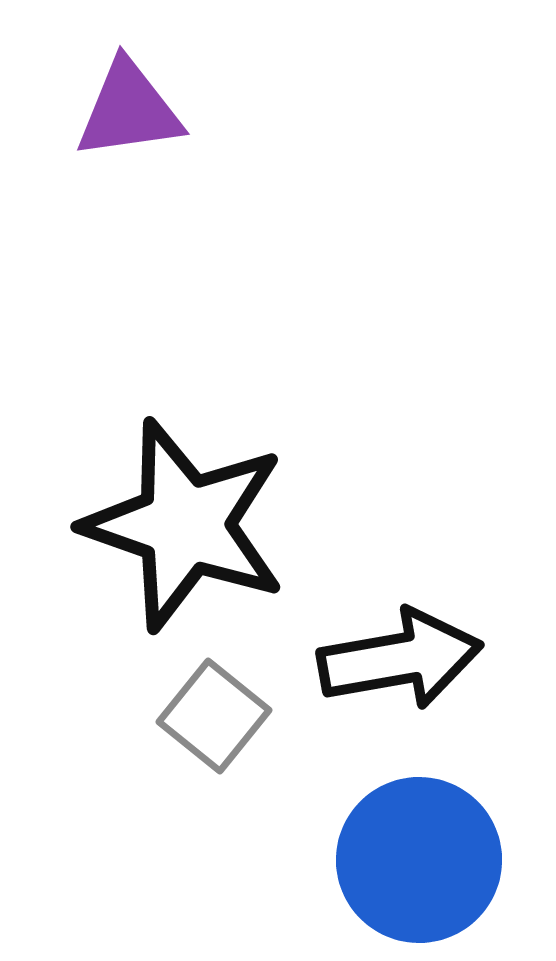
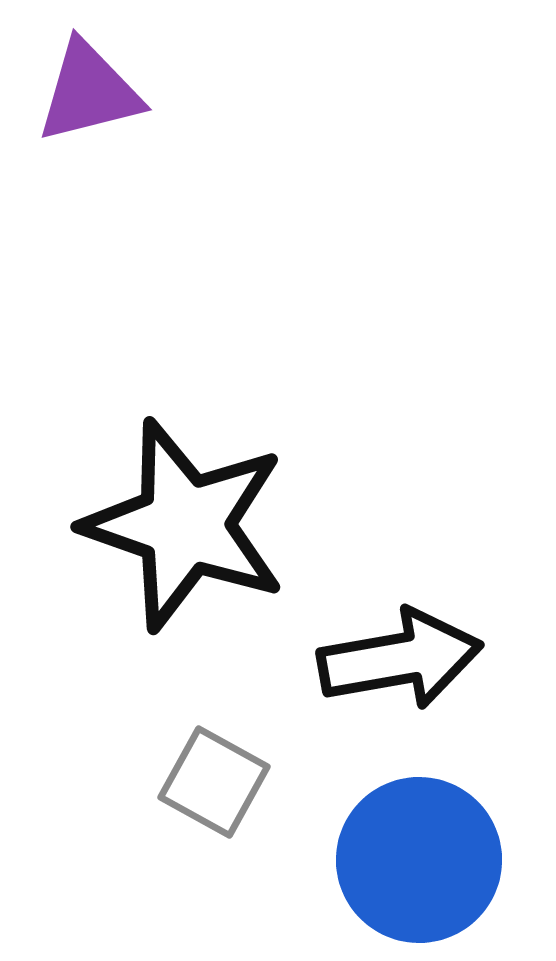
purple triangle: moved 40 px left, 18 px up; rotated 6 degrees counterclockwise
gray square: moved 66 px down; rotated 10 degrees counterclockwise
